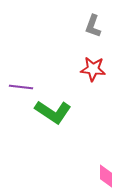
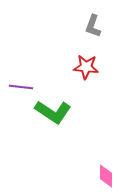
red star: moved 7 px left, 2 px up
